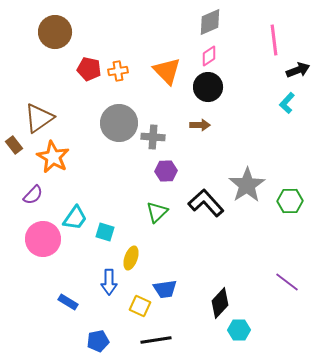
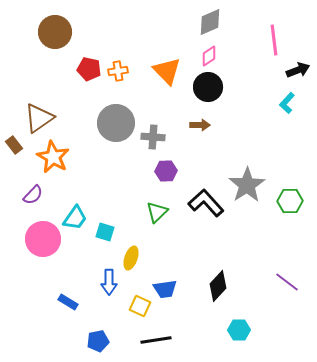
gray circle: moved 3 px left
black diamond: moved 2 px left, 17 px up
